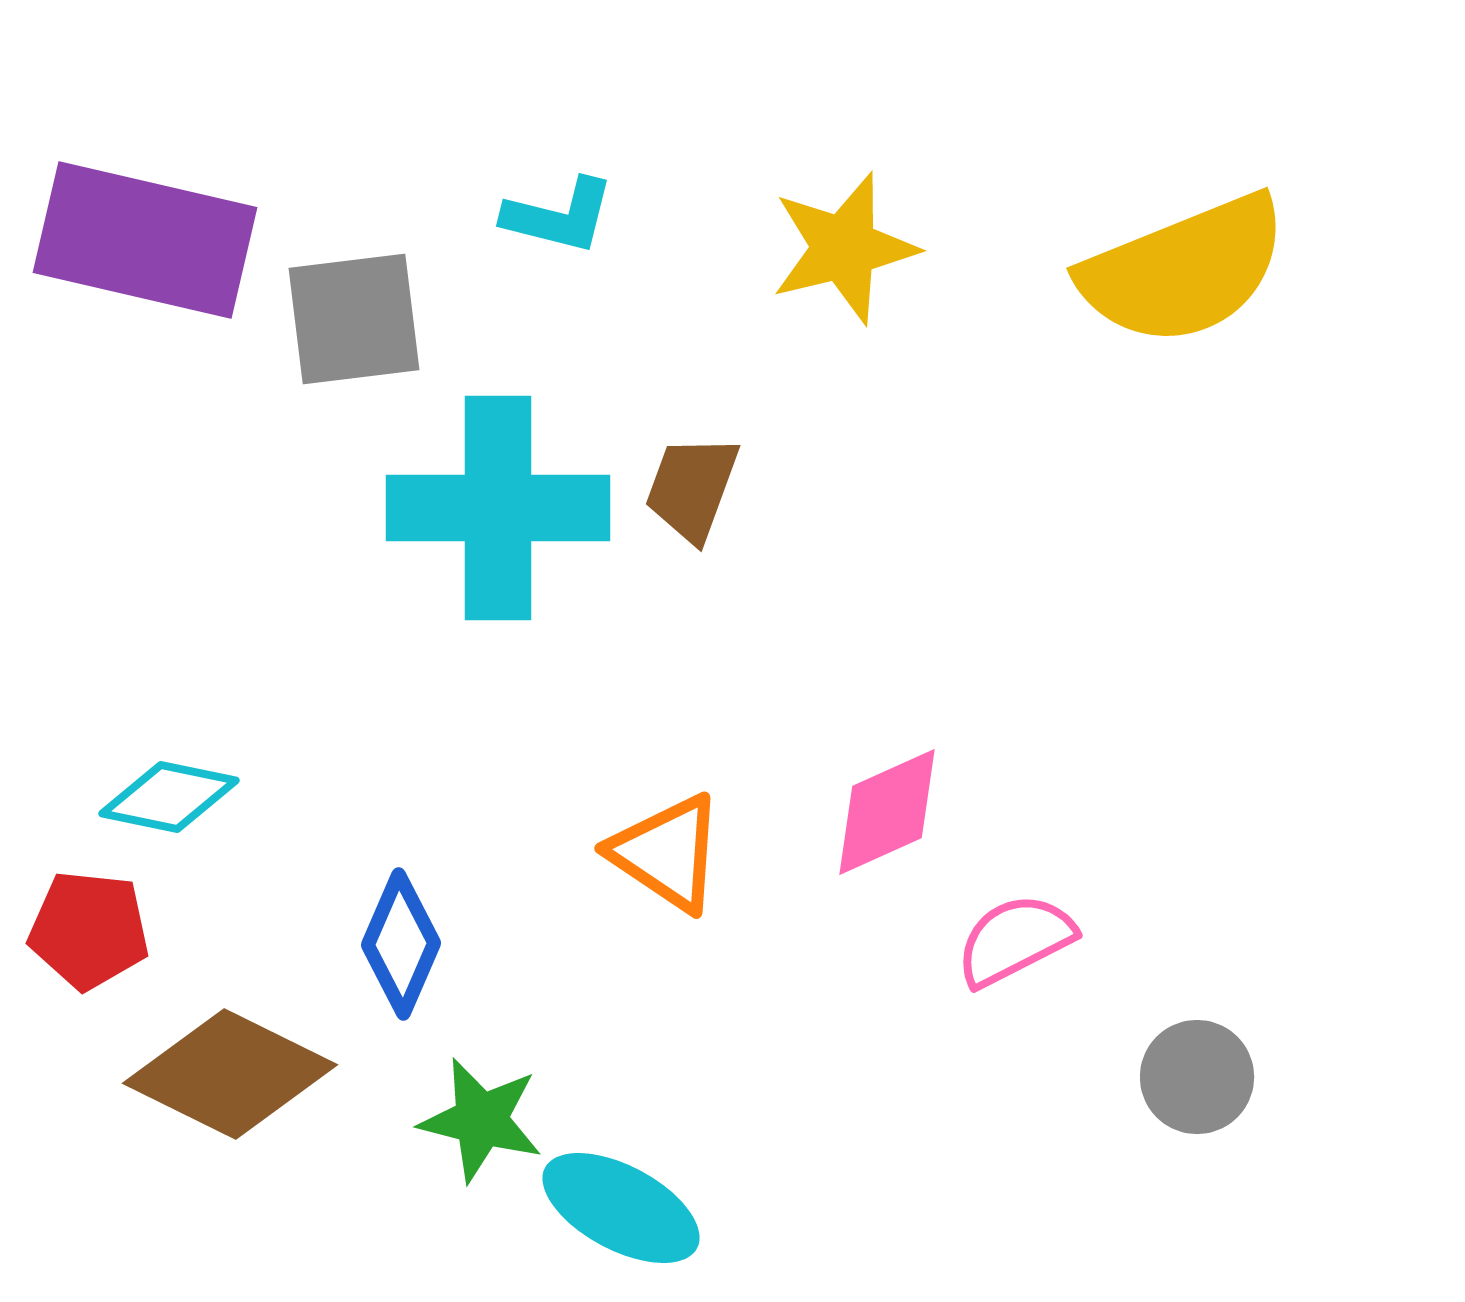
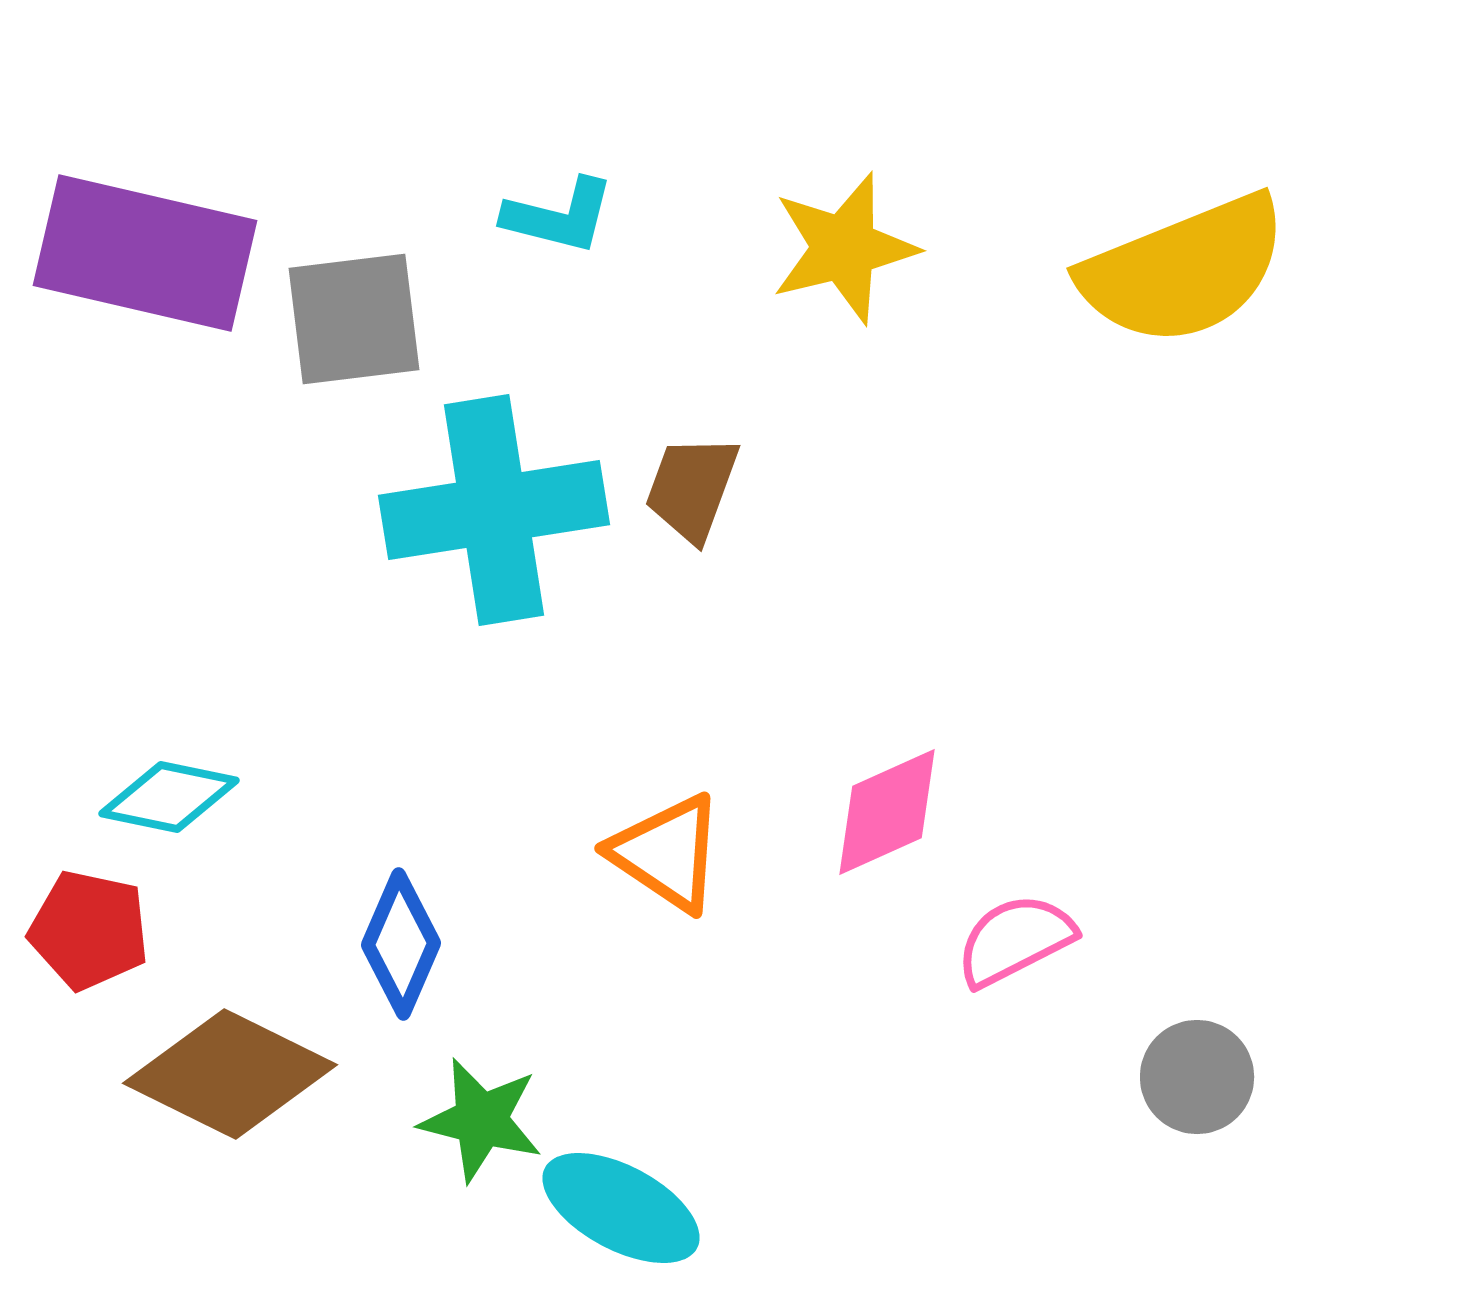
purple rectangle: moved 13 px down
cyan cross: moved 4 px left, 2 px down; rotated 9 degrees counterclockwise
red pentagon: rotated 6 degrees clockwise
